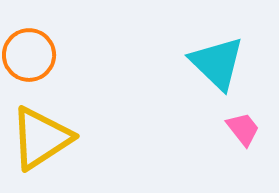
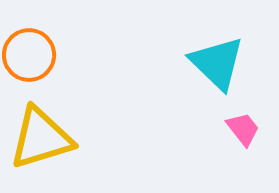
yellow triangle: rotated 16 degrees clockwise
